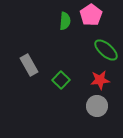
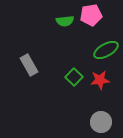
pink pentagon: rotated 25 degrees clockwise
green semicircle: rotated 78 degrees clockwise
green ellipse: rotated 70 degrees counterclockwise
green square: moved 13 px right, 3 px up
gray circle: moved 4 px right, 16 px down
